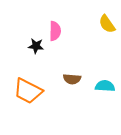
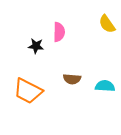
pink semicircle: moved 4 px right, 1 px down
